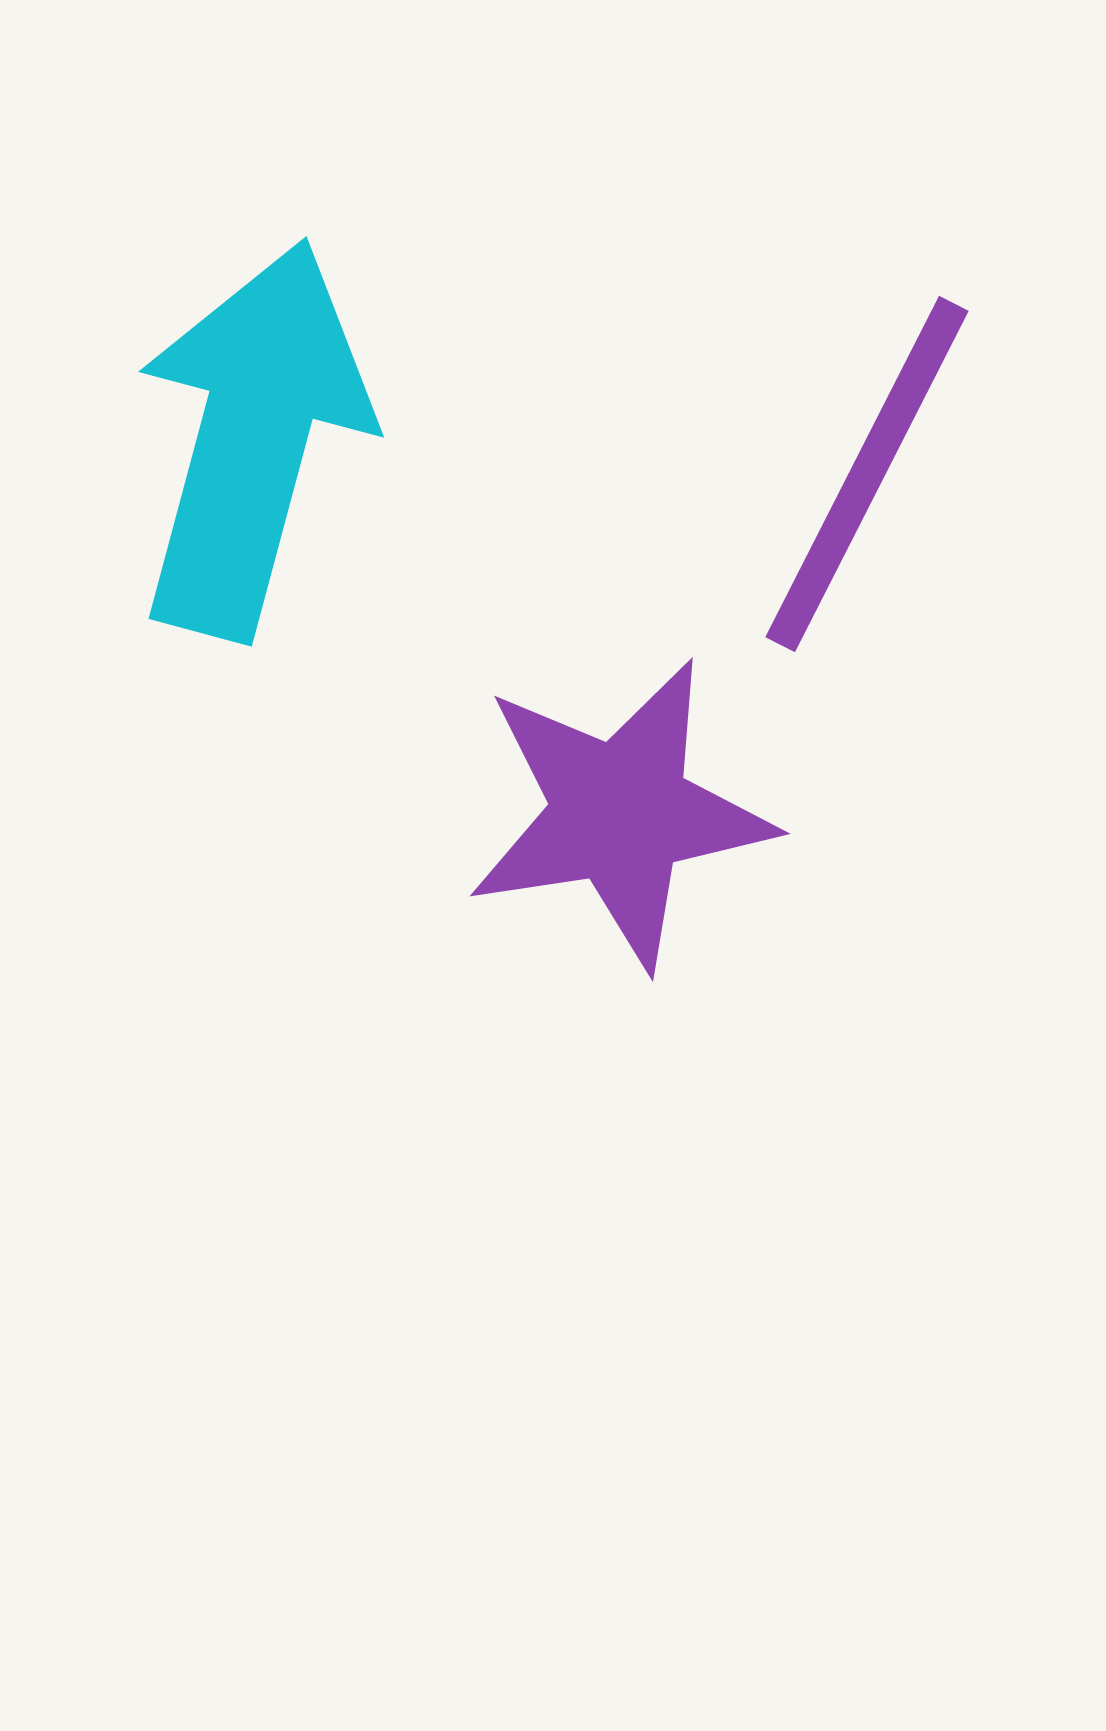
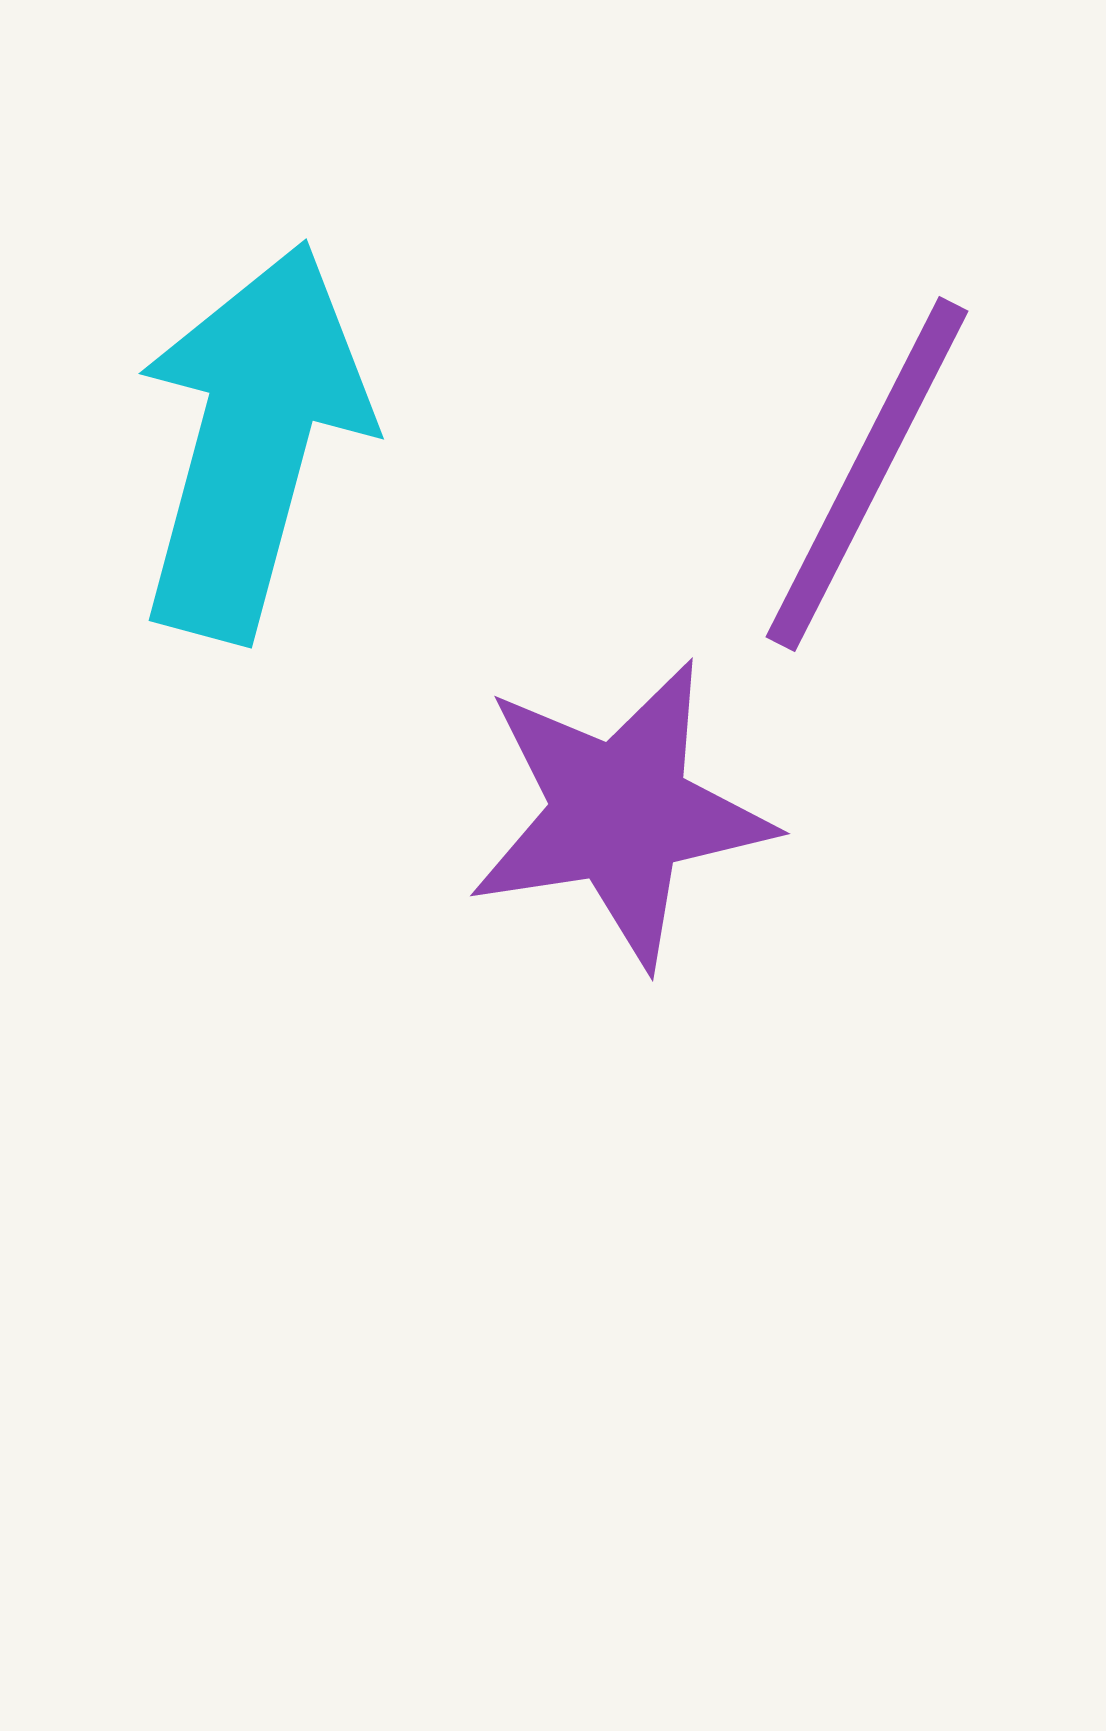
cyan arrow: moved 2 px down
